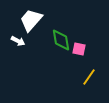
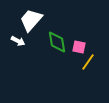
green diamond: moved 4 px left, 2 px down
pink square: moved 2 px up
yellow line: moved 1 px left, 15 px up
